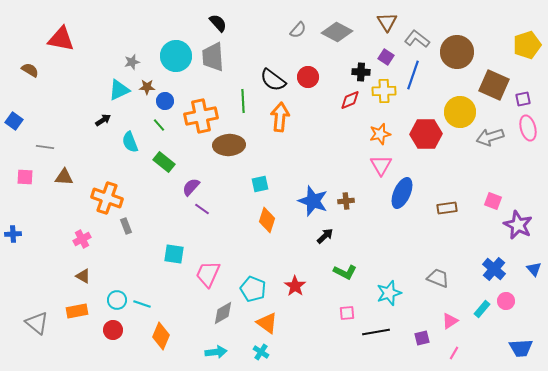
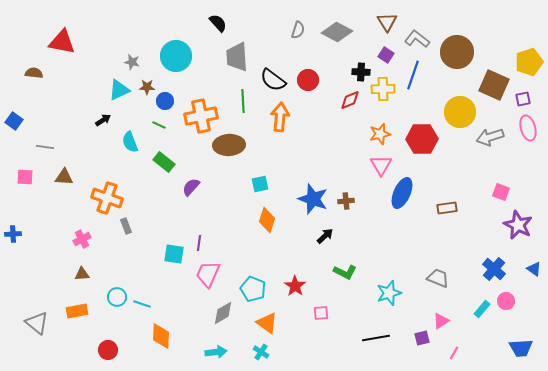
gray semicircle at (298, 30): rotated 24 degrees counterclockwise
red triangle at (61, 39): moved 1 px right, 3 px down
yellow pentagon at (527, 45): moved 2 px right, 17 px down
gray trapezoid at (213, 57): moved 24 px right
purple square at (386, 57): moved 2 px up
gray star at (132, 62): rotated 28 degrees clockwise
brown semicircle at (30, 70): moved 4 px right, 3 px down; rotated 24 degrees counterclockwise
red circle at (308, 77): moved 3 px down
yellow cross at (384, 91): moved 1 px left, 2 px up
green line at (159, 125): rotated 24 degrees counterclockwise
red hexagon at (426, 134): moved 4 px left, 5 px down
blue star at (313, 201): moved 2 px up
pink square at (493, 201): moved 8 px right, 9 px up
purple line at (202, 209): moved 3 px left, 34 px down; rotated 63 degrees clockwise
blue triangle at (534, 269): rotated 14 degrees counterclockwise
brown triangle at (83, 276): moved 1 px left, 2 px up; rotated 35 degrees counterclockwise
cyan circle at (117, 300): moved 3 px up
pink square at (347, 313): moved 26 px left
pink triangle at (450, 321): moved 9 px left
red circle at (113, 330): moved 5 px left, 20 px down
black line at (376, 332): moved 6 px down
orange diamond at (161, 336): rotated 20 degrees counterclockwise
